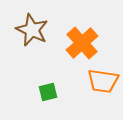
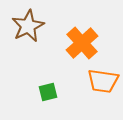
brown star: moved 4 px left, 4 px up; rotated 20 degrees clockwise
